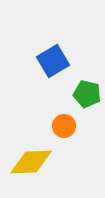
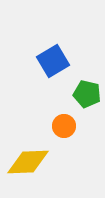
yellow diamond: moved 3 px left
